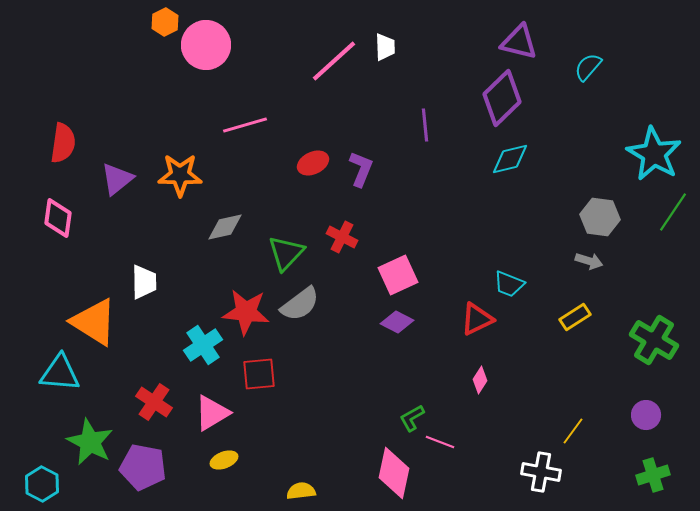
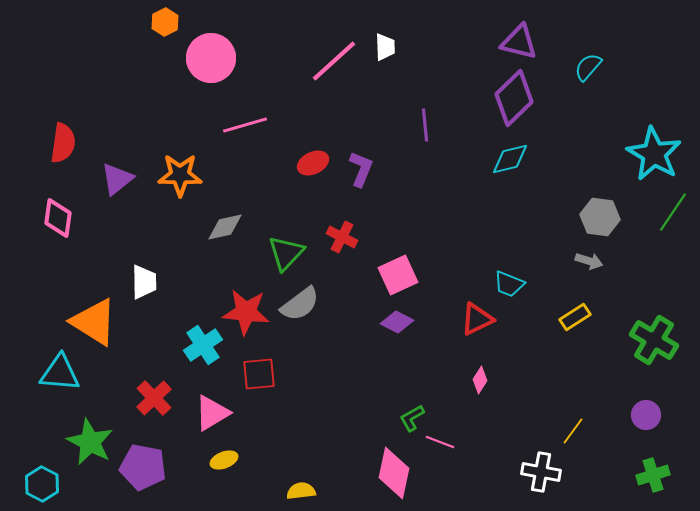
pink circle at (206, 45): moved 5 px right, 13 px down
purple diamond at (502, 98): moved 12 px right
red cross at (154, 402): moved 4 px up; rotated 12 degrees clockwise
